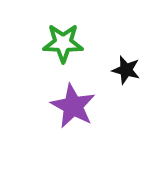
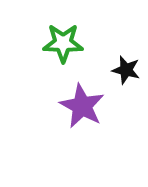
purple star: moved 9 px right
